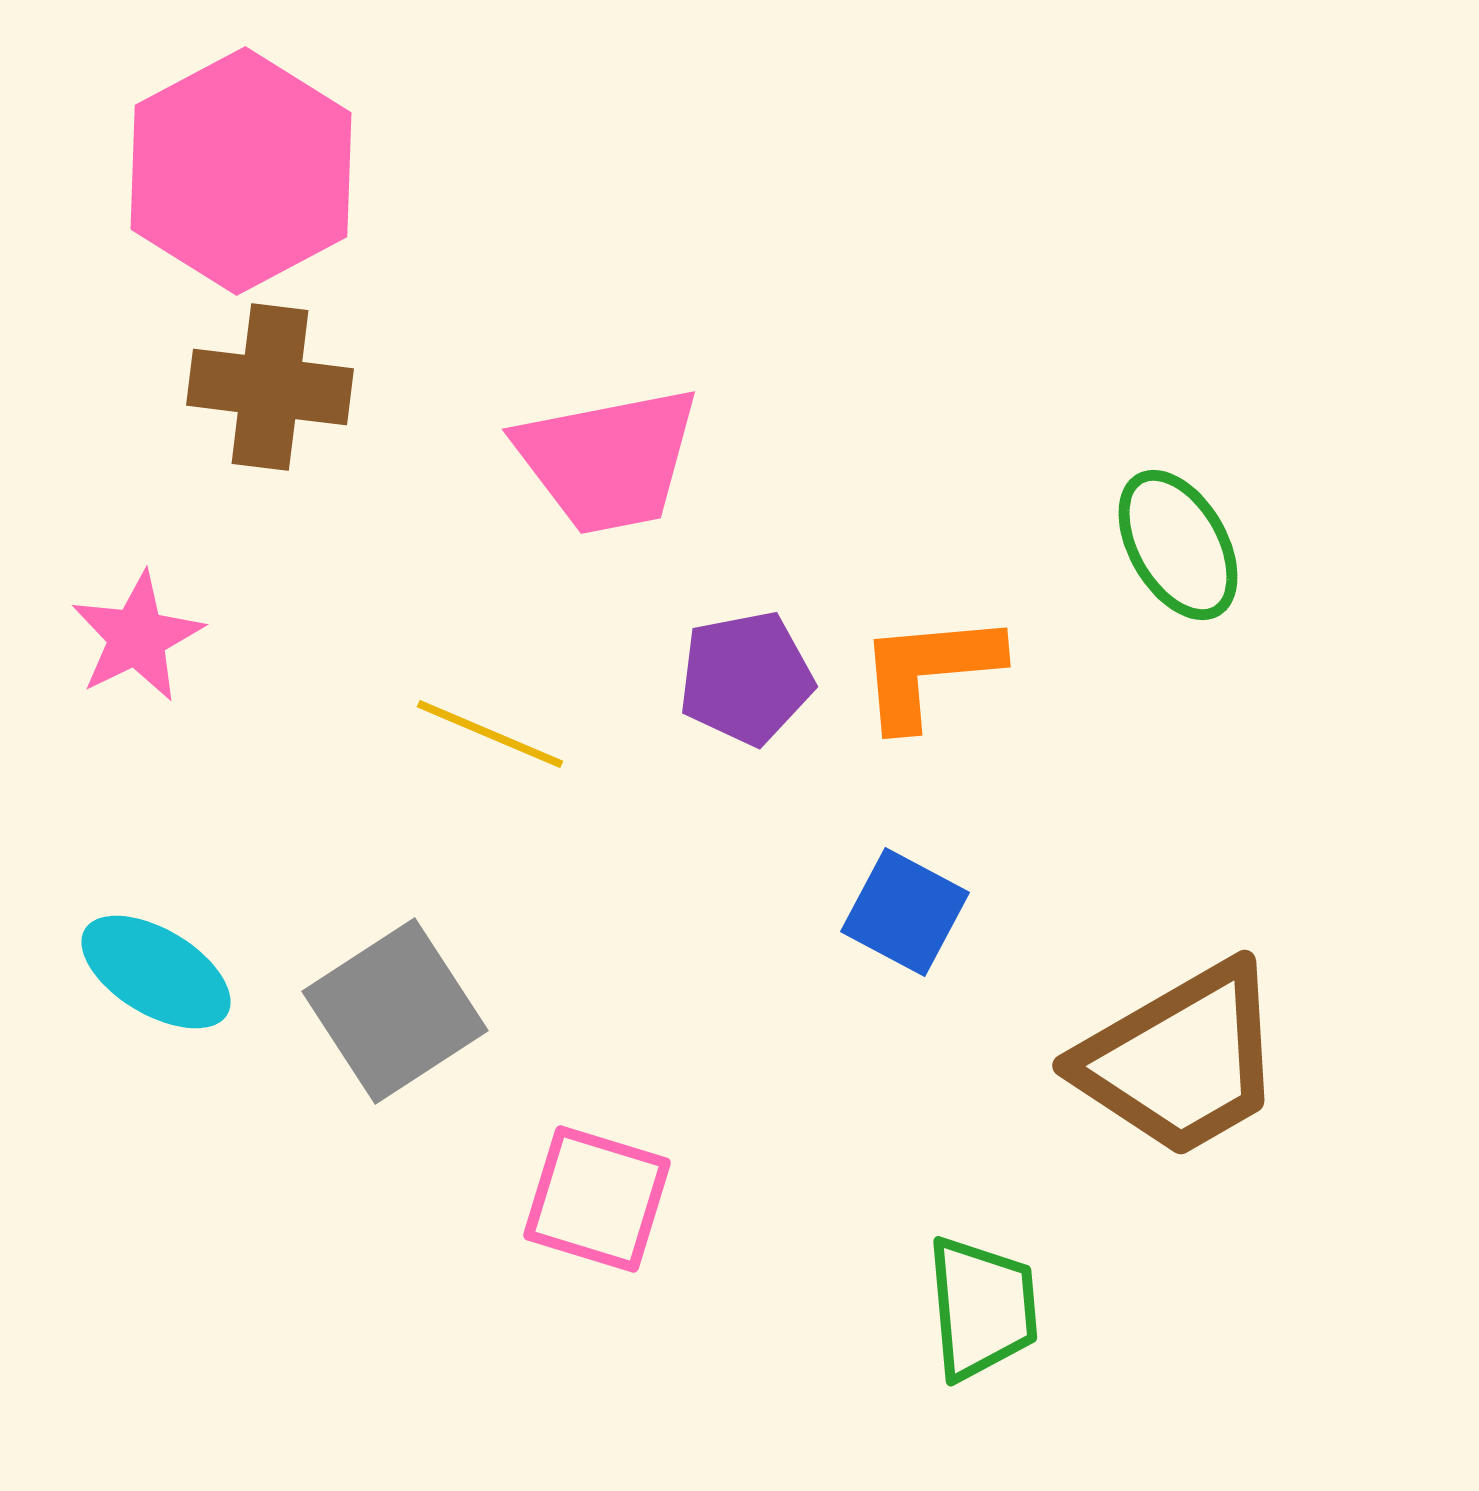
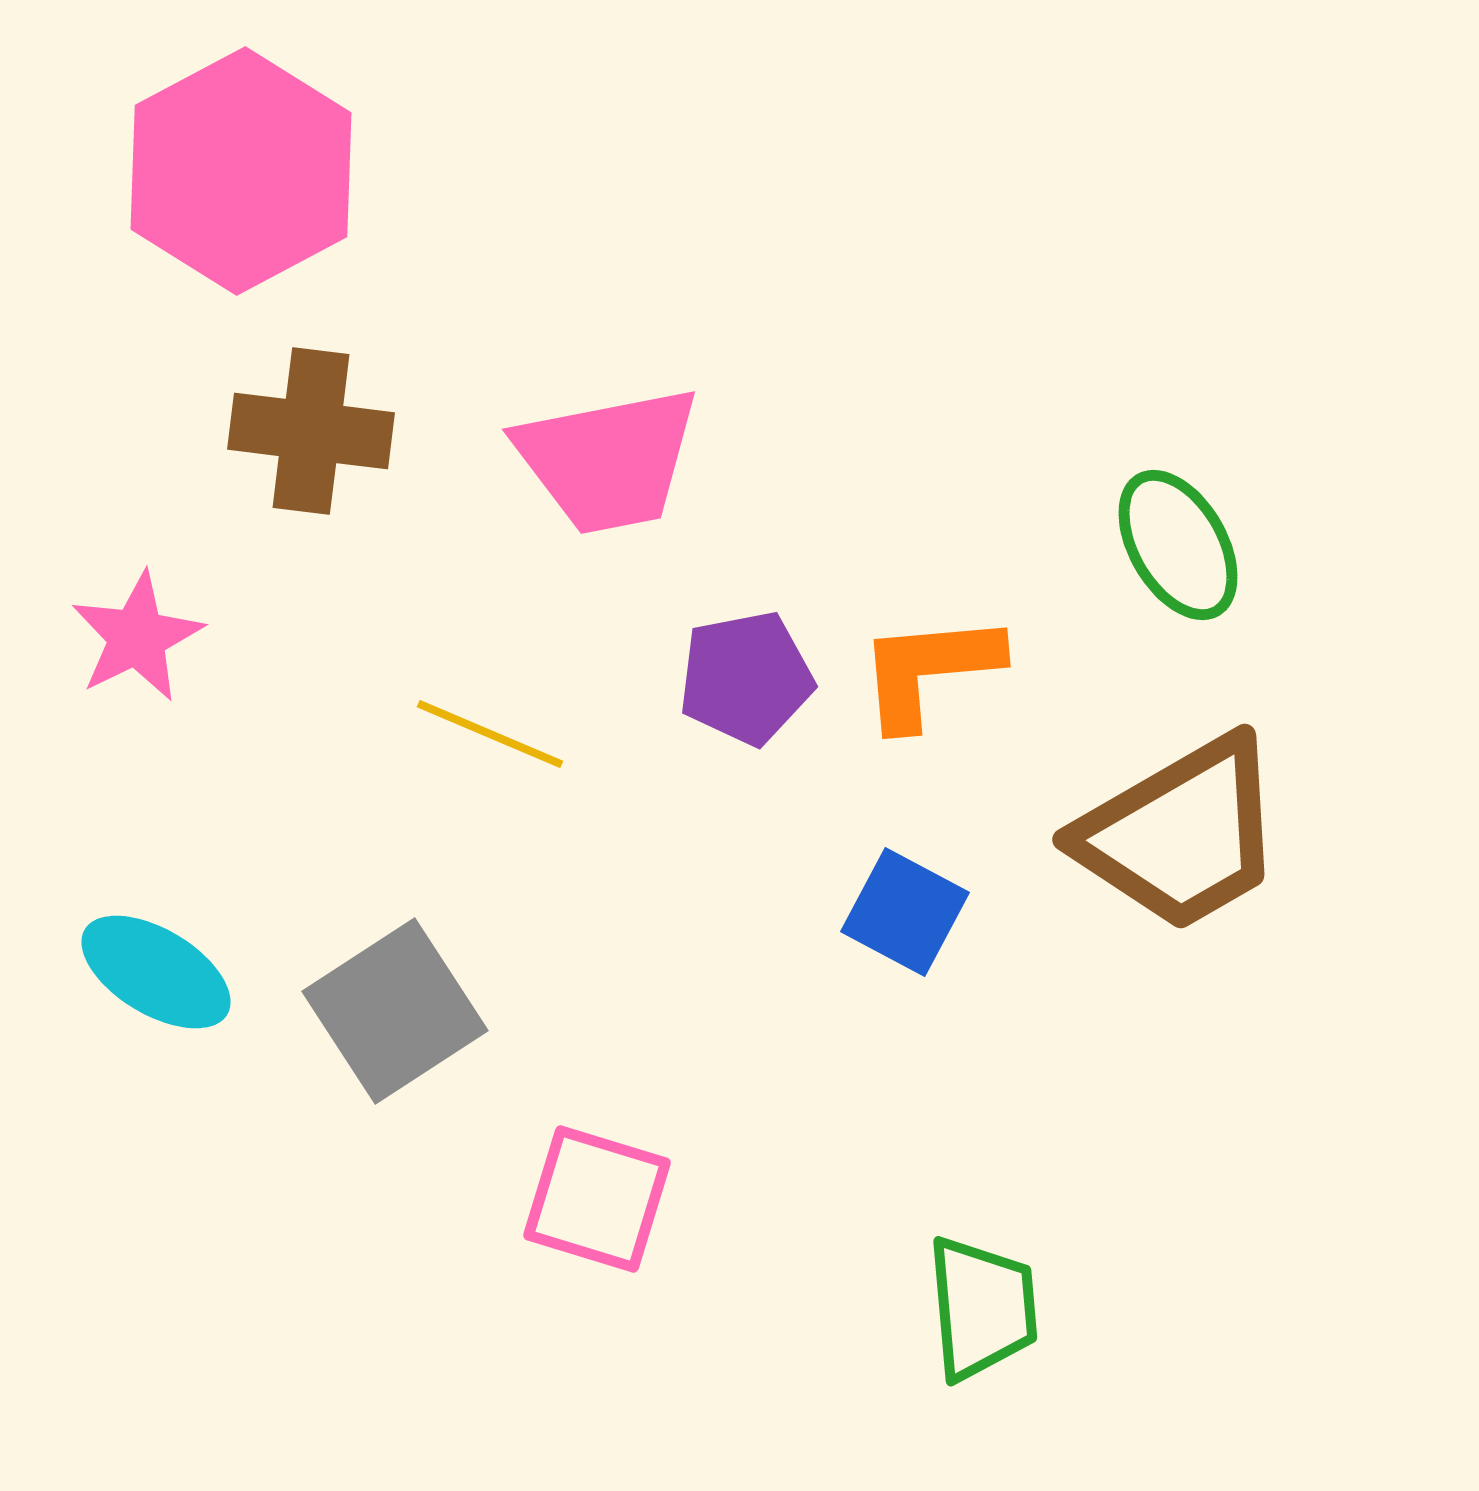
brown cross: moved 41 px right, 44 px down
brown trapezoid: moved 226 px up
